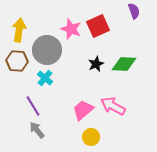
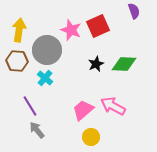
pink star: moved 1 px down
purple line: moved 3 px left
